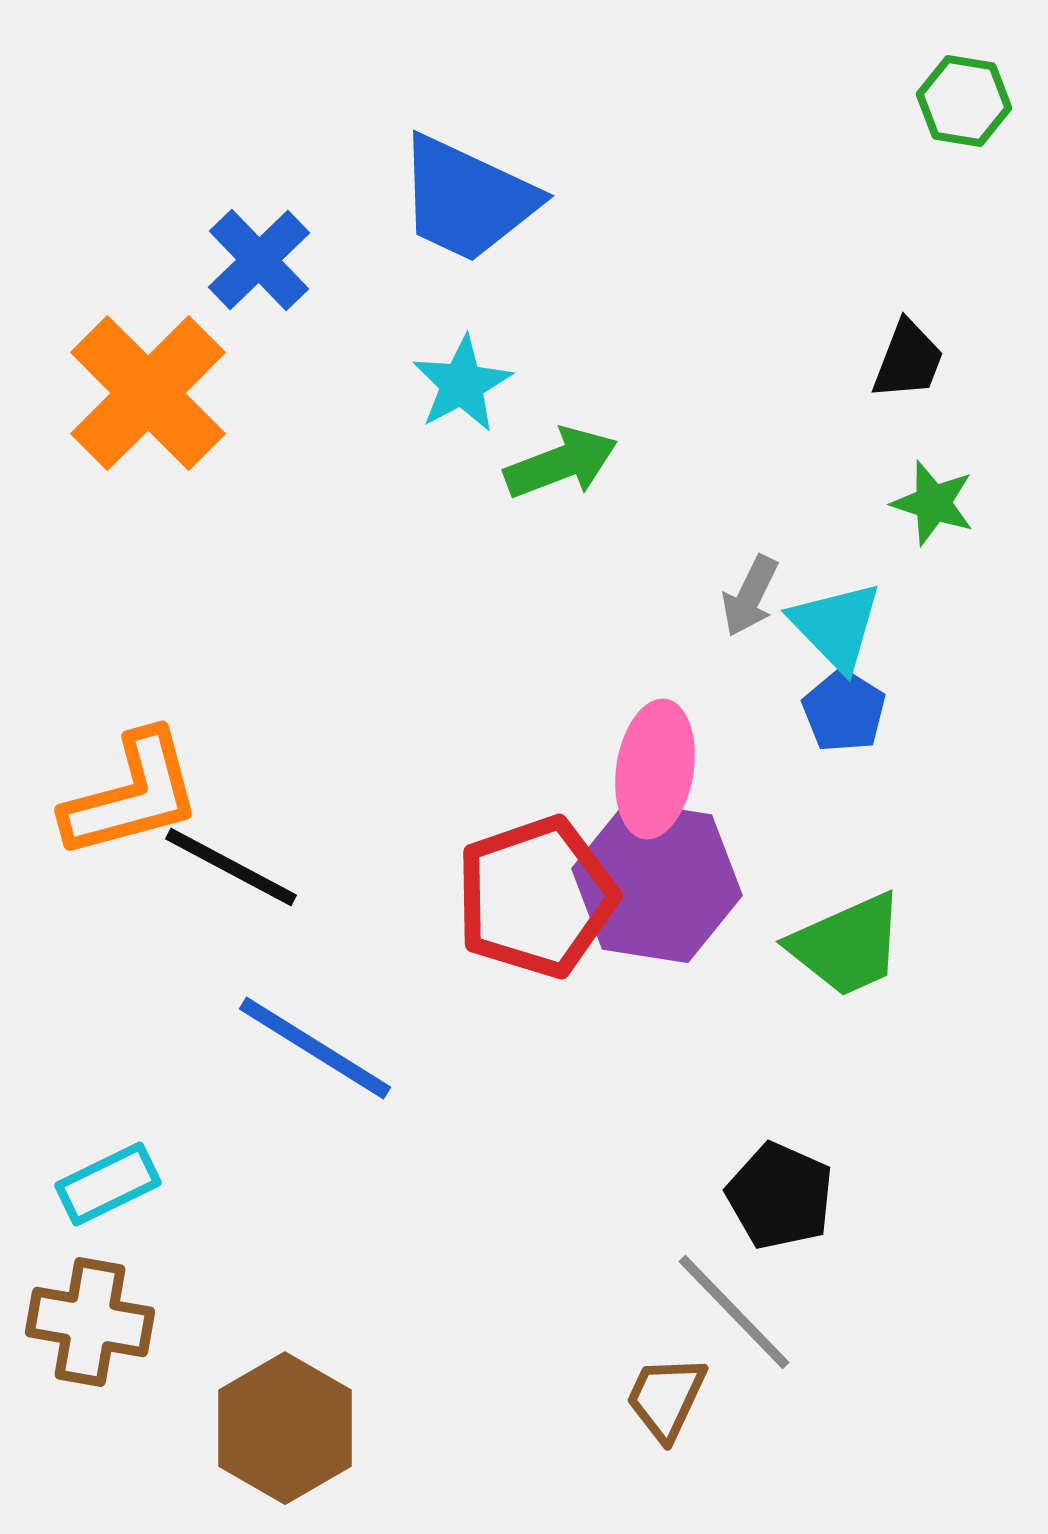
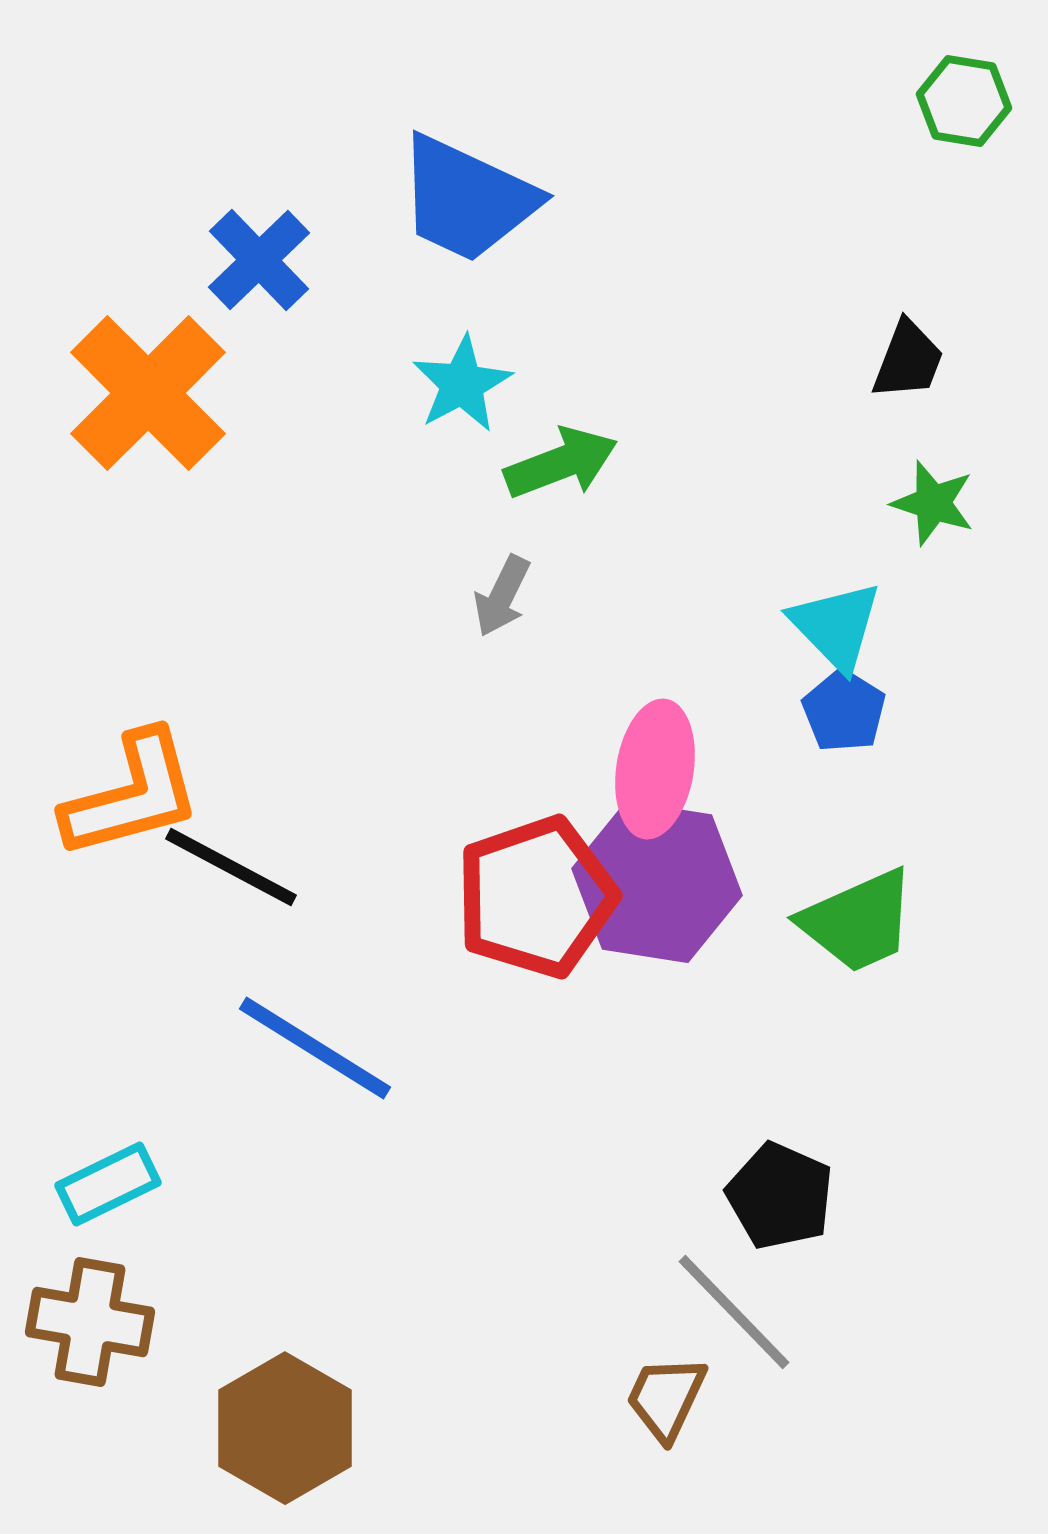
gray arrow: moved 248 px left
green trapezoid: moved 11 px right, 24 px up
